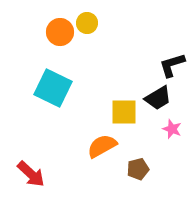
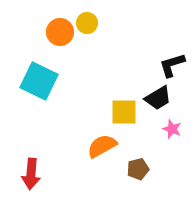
cyan square: moved 14 px left, 7 px up
red arrow: rotated 52 degrees clockwise
